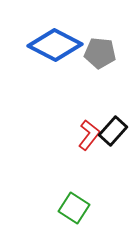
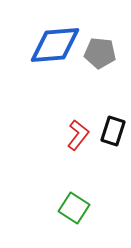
blue diamond: rotated 32 degrees counterclockwise
black rectangle: rotated 24 degrees counterclockwise
red L-shape: moved 11 px left
